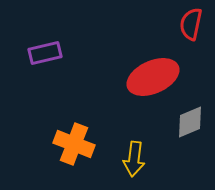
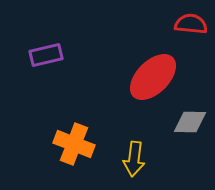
red semicircle: rotated 84 degrees clockwise
purple rectangle: moved 1 px right, 2 px down
red ellipse: rotated 21 degrees counterclockwise
gray diamond: rotated 24 degrees clockwise
